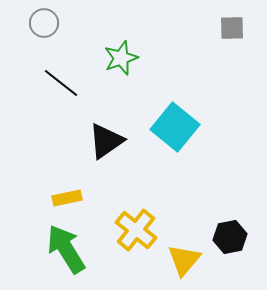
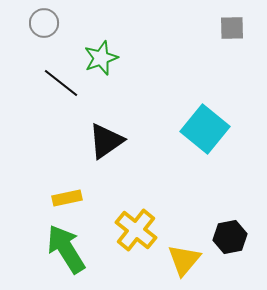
green star: moved 20 px left
cyan square: moved 30 px right, 2 px down
